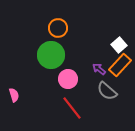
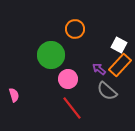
orange circle: moved 17 px right, 1 px down
white square: rotated 21 degrees counterclockwise
